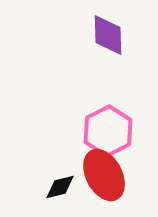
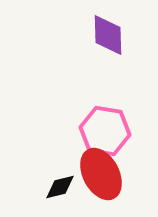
pink hexagon: moved 3 px left; rotated 24 degrees counterclockwise
red ellipse: moved 3 px left, 1 px up
